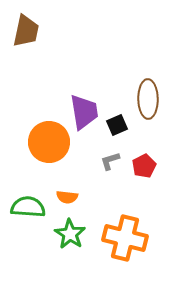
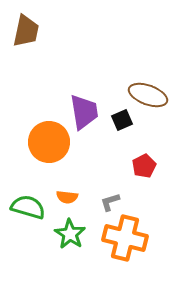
brown ellipse: moved 4 px up; rotated 69 degrees counterclockwise
black square: moved 5 px right, 5 px up
gray L-shape: moved 41 px down
green semicircle: rotated 12 degrees clockwise
